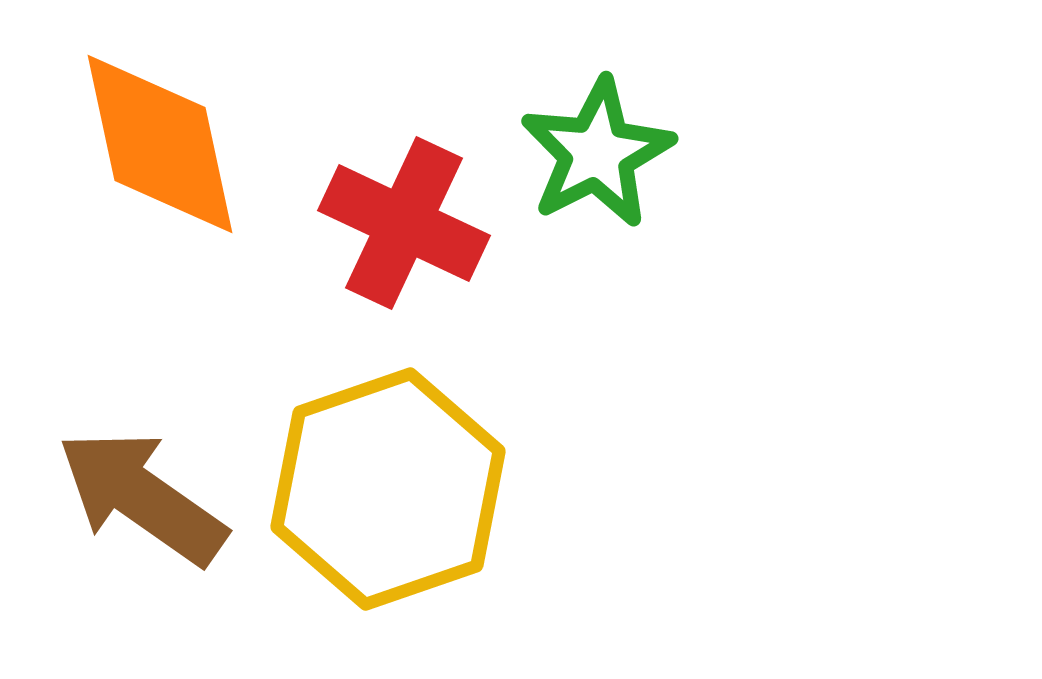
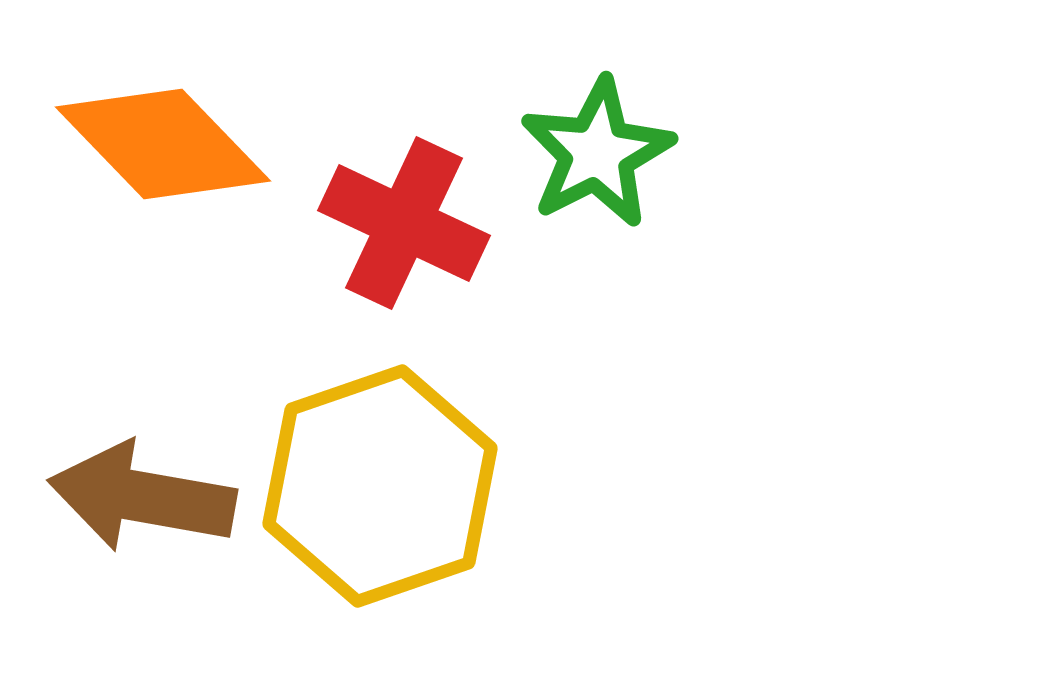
orange diamond: moved 3 px right; rotated 32 degrees counterclockwise
yellow hexagon: moved 8 px left, 3 px up
brown arrow: rotated 25 degrees counterclockwise
